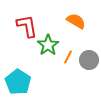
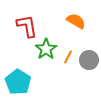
green star: moved 2 px left, 4 px down
